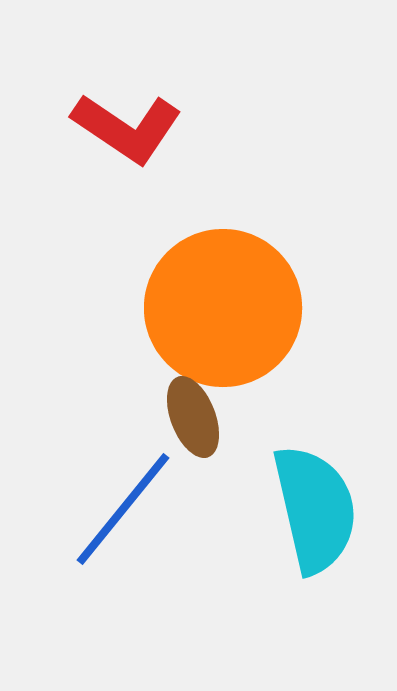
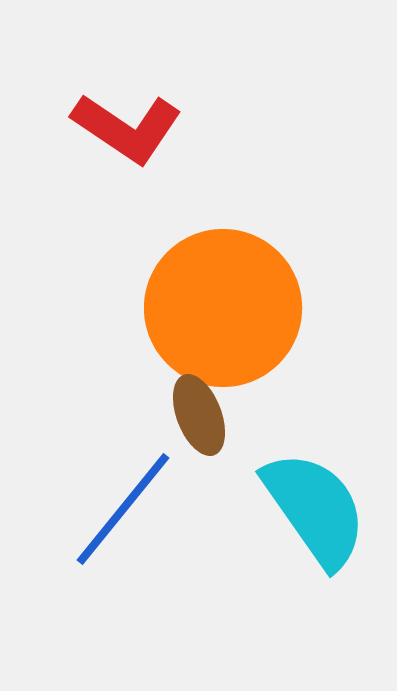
brown ellipse: moved 6 px right, 2 px up
cyan semicircle: rotated 22 degrees counterclockwise
